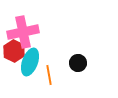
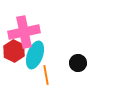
pink cross: moved 1 px right
cyan ellipse: moved 5 px right, 7 px up
orange line: moved 3 px left
